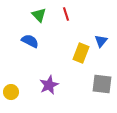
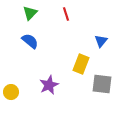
green triangle: moved 9 px left, 2 px up; rotated 28 degrees clockwise
blue semicircle: rotated 12 degrees clockwise
yellow rectangle: moved 11 px down
